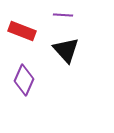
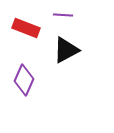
red rectangle: moved 4 px right, 3 px up
black triangle: rotated 44 degrees clockwise
